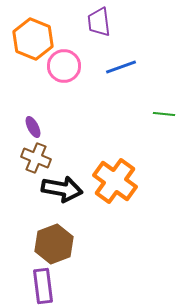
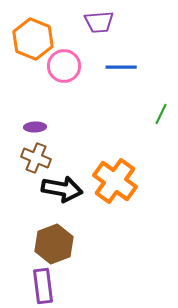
purple trapezoid: rotated 88 degrees counterclockwise
blue line: rotated 20 degrees clockwise
green line: moved 3 px left; rotated 70 degrees counterclockwise
purple ellipse: moved 2 px right; rotated 65 degrees counterclockwise
